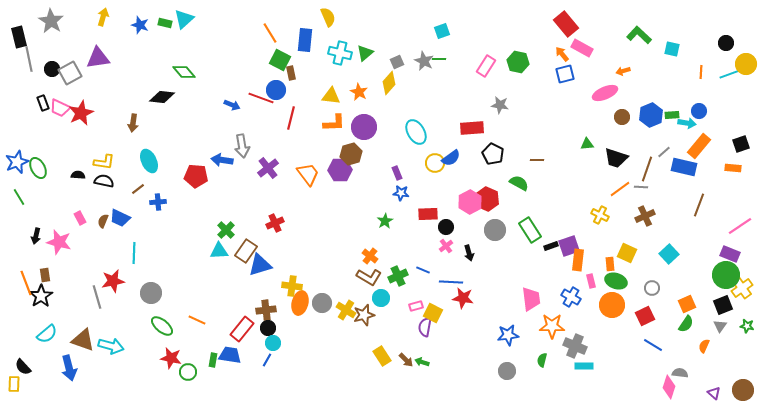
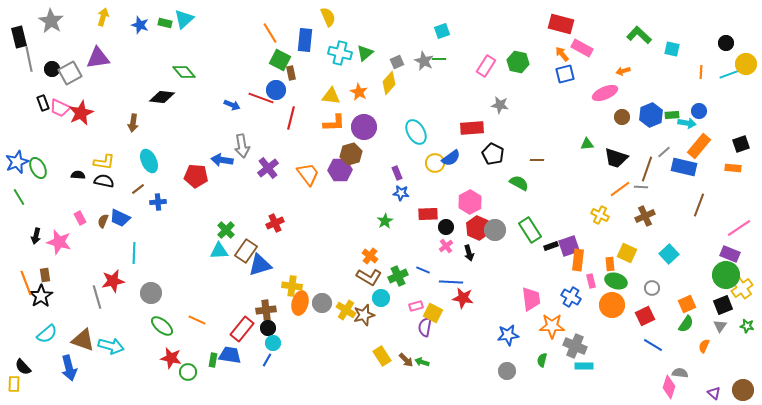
red rectangle at (566, 24): moved 5 px left; rotated 35 degrees counterclockwise
red hexagon at (487, 199): moved 9 px left, 29 px down
pink line at (740, 226): moved 1 px left, 2 px down
